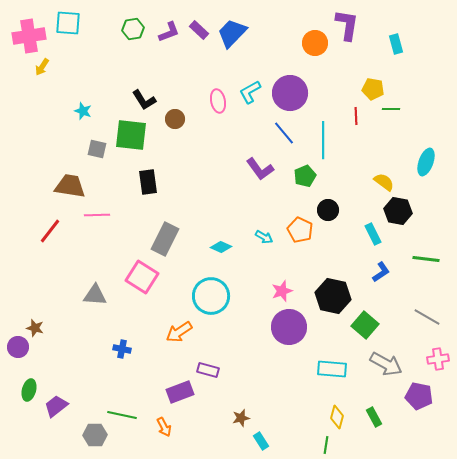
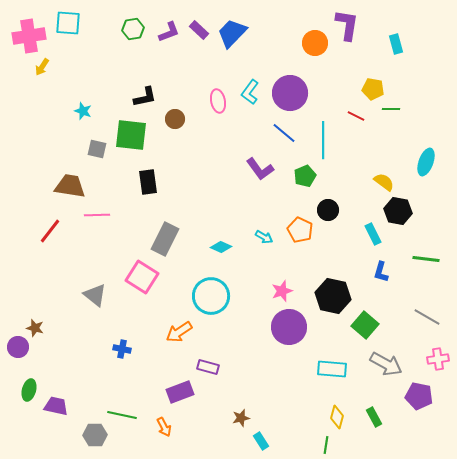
cyan L-shape at (250, 92): rotated 25 degrees counterclockwise
black L-shape at (144, 100): moved 1 px right, 3 px up; rotated 70 degrees counterclockwise
red line at (356, 116): rotated 60 degrees counterclockwise
blue line at (284, 133): rotated 10 degrees counterclockwise
blue L-shape at (381, 272): rotated 140 degrees clockwise
gray triangle at (95, 295): rotated 35 degrees clockwise
purple rectangle at (208, 370): moved 3 px up
purple trapezoid at (56, 406): rotated 50 degrees clockwise
